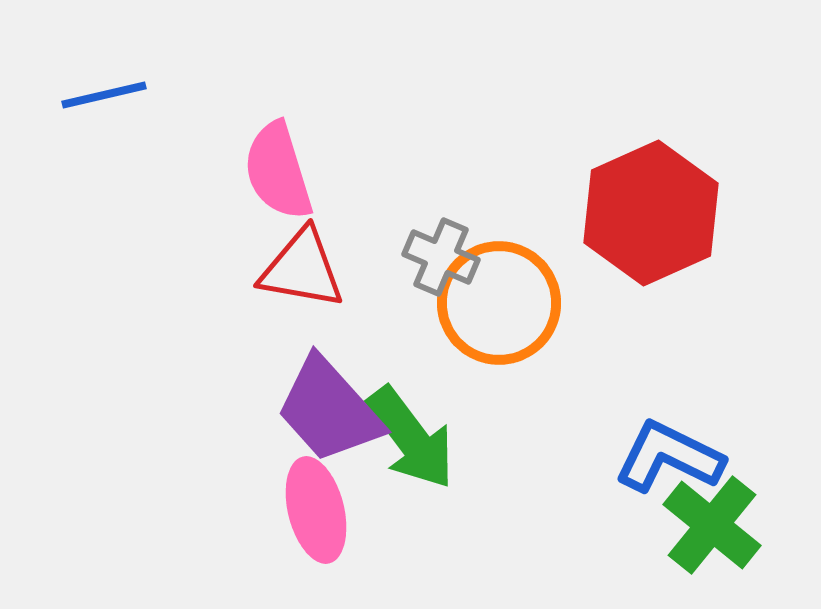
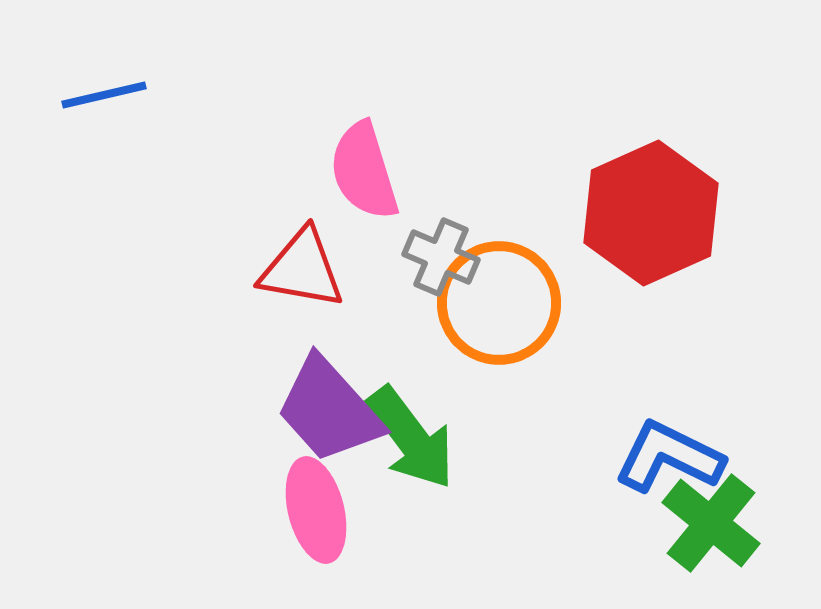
pink semicircle: moved 86 px right
green cross: moved 1 px left, 2 px up
